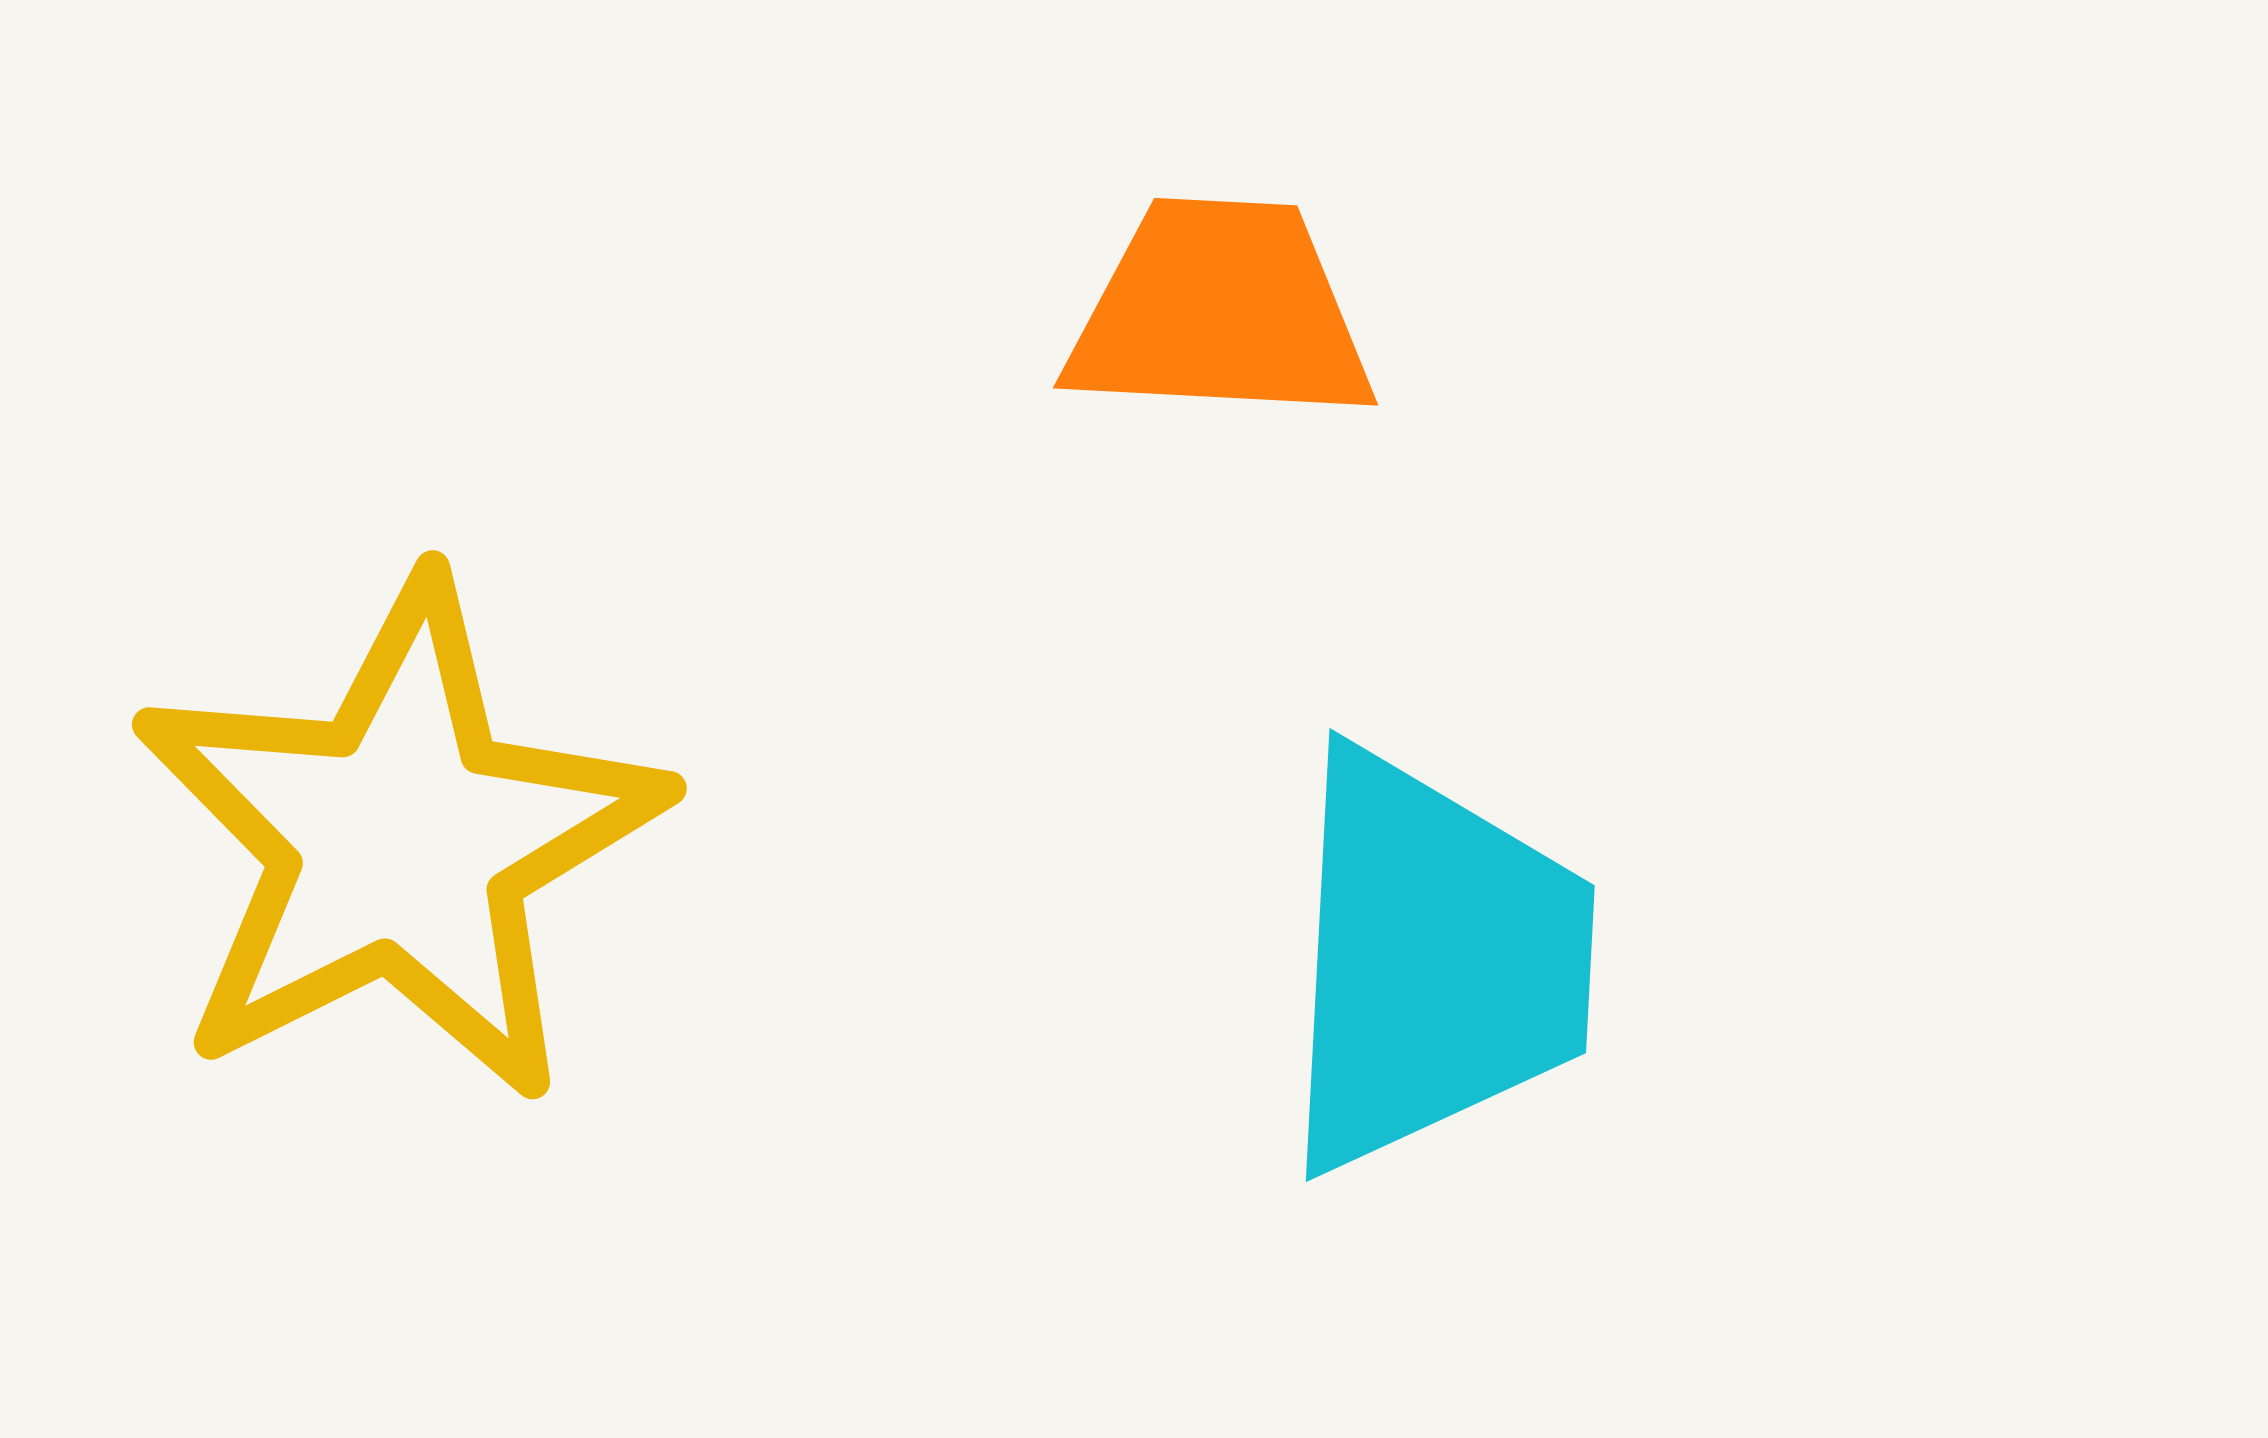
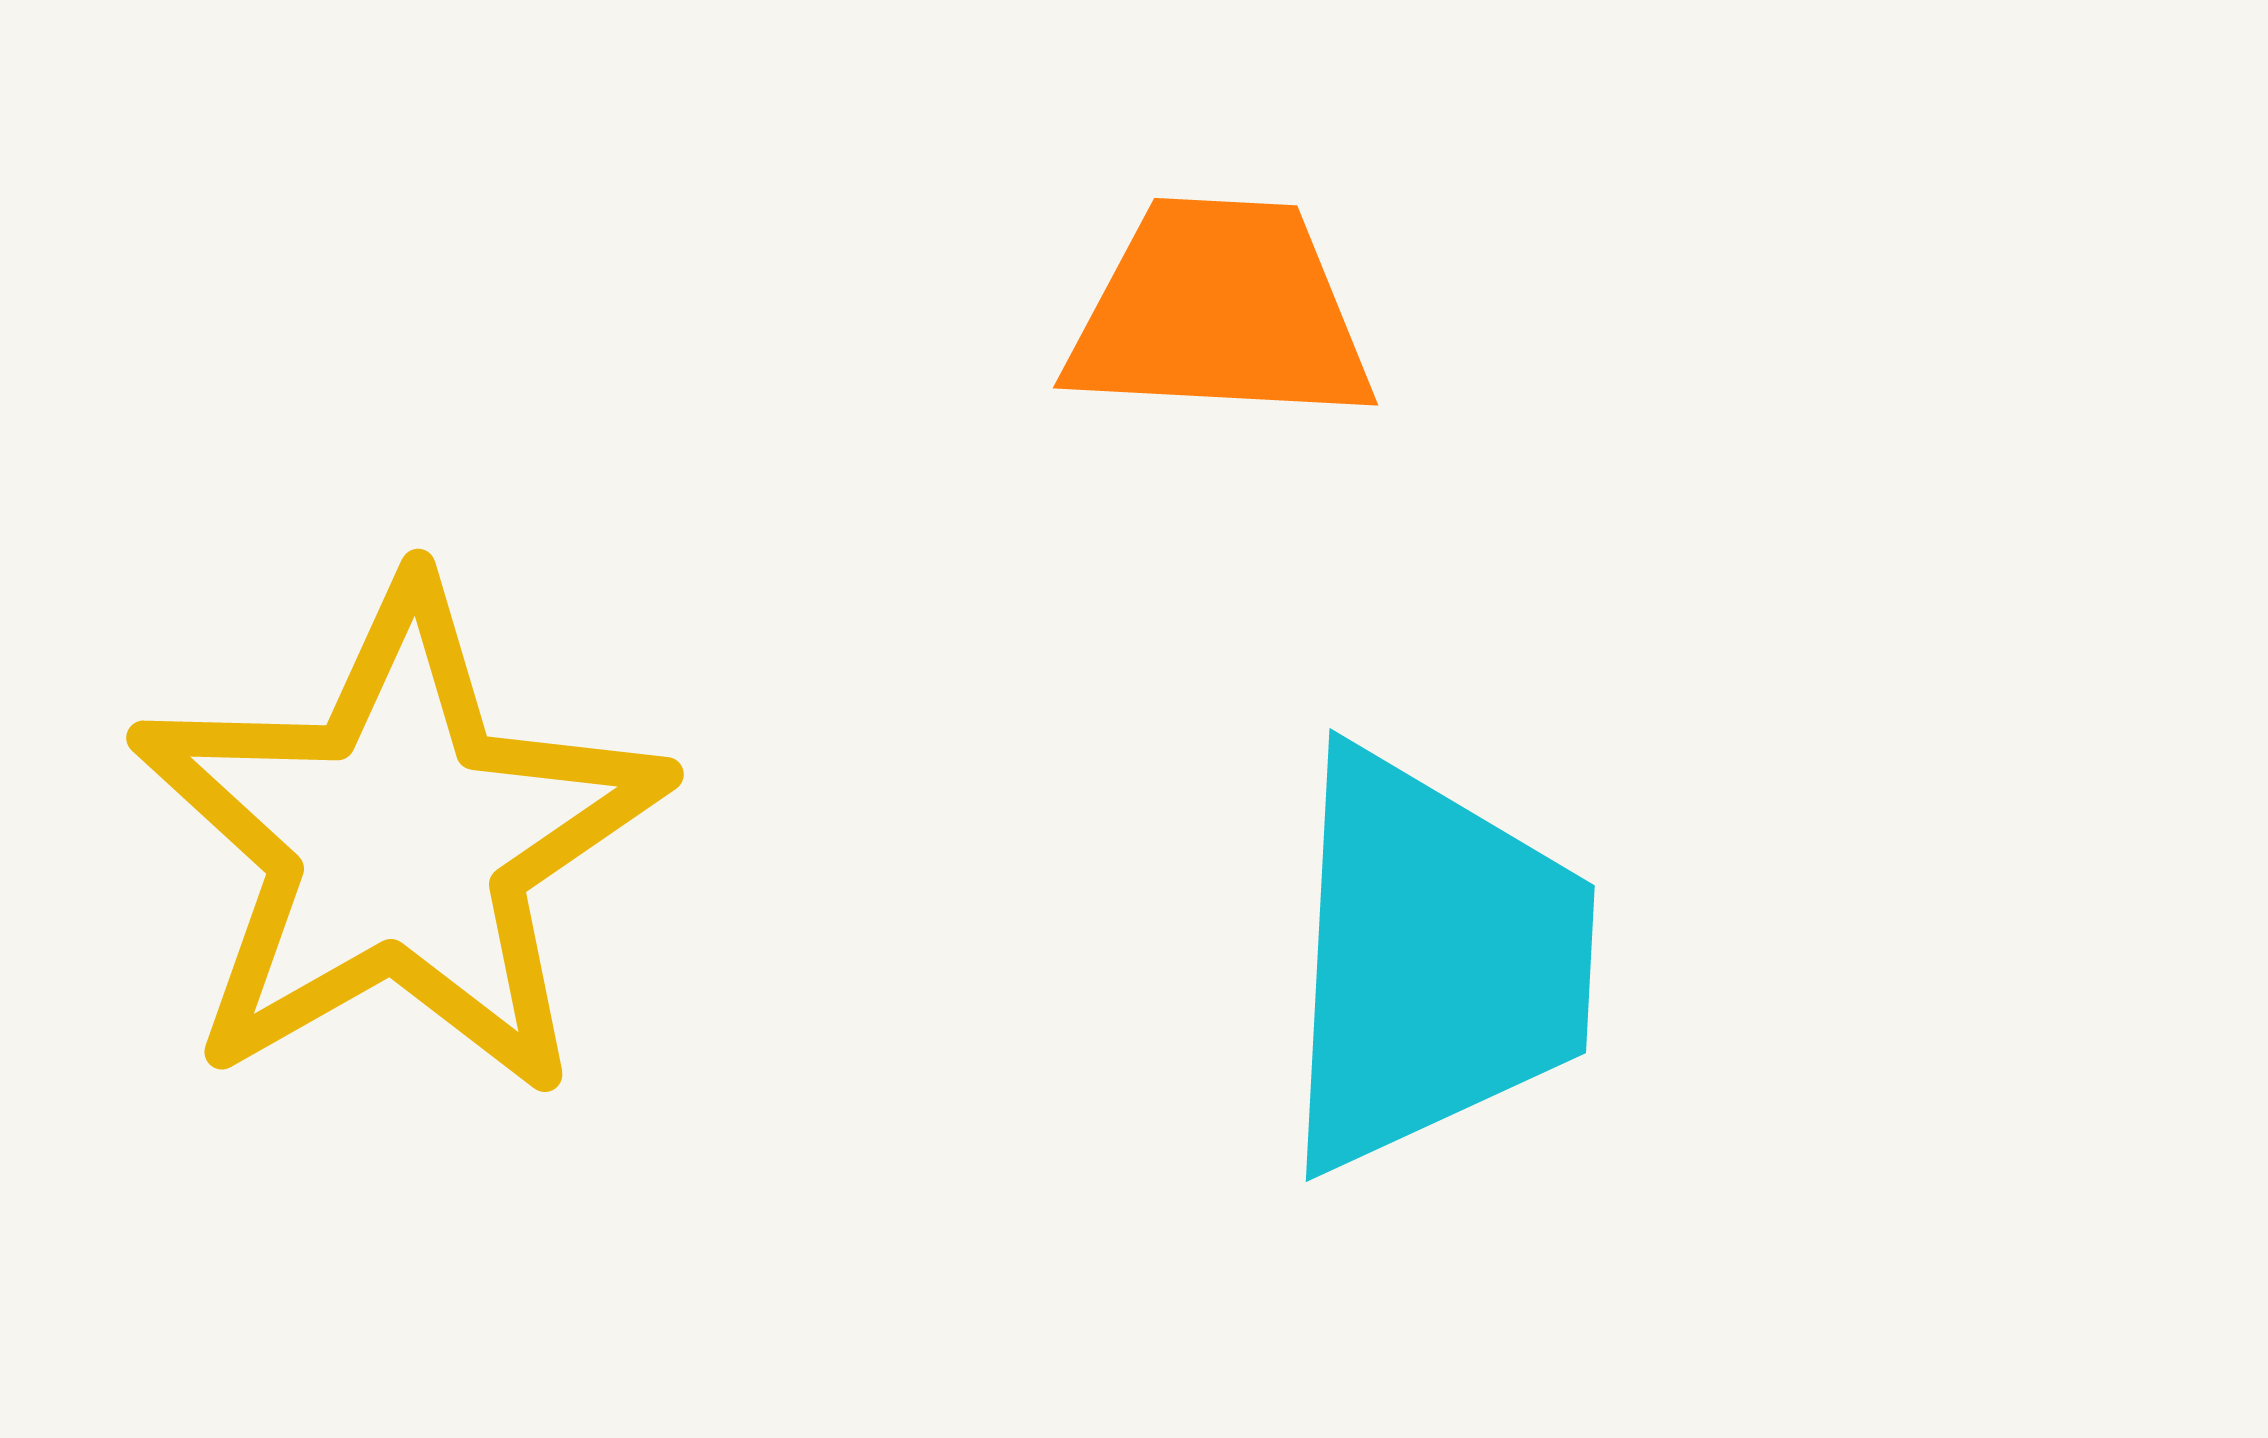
yellow star: rotated 3 degrees counterclockwise
